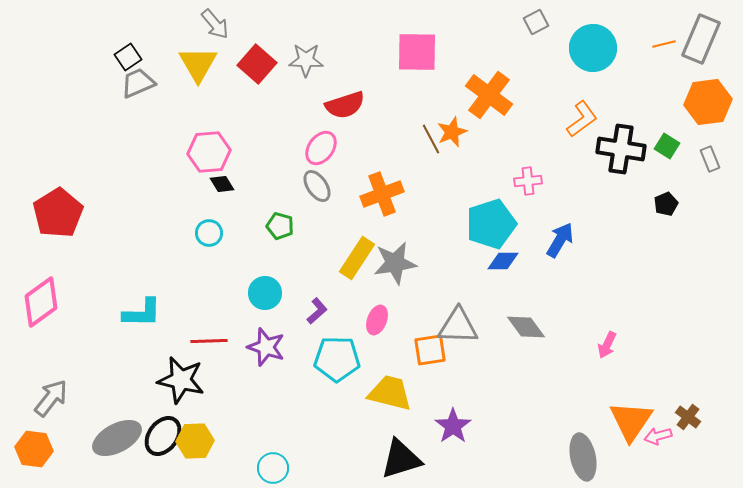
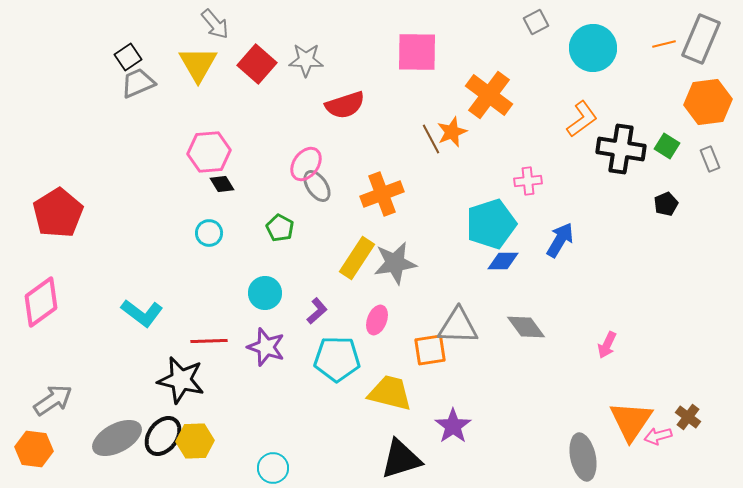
pink ellipse at (321, 148): moved 15 px left, 16 px down
green pentagon at (280, 226): moved 2 px down; rotated 12 degrees clockwise
cyan L-shape at (142, 313): rotated 36 degrees clockwise
gray arrow at (51, 398): moved 2 px right, 2 px down; rotated 18 degrees clockwise
